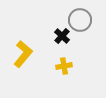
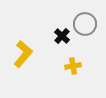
gray circle: moved 5 px right, 4 px down
yellow cross: moved 9 px right
